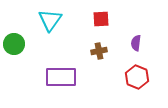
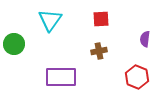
purple semicircle: moved 9 px right, 4 px up
